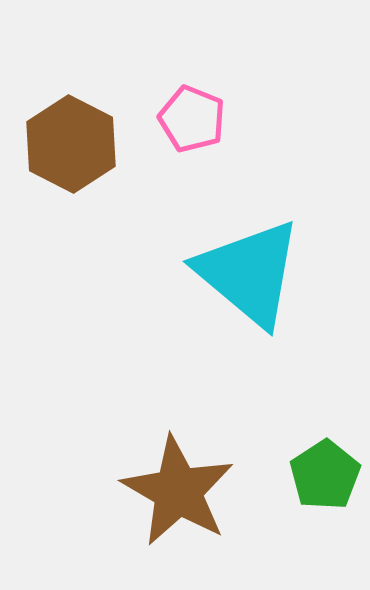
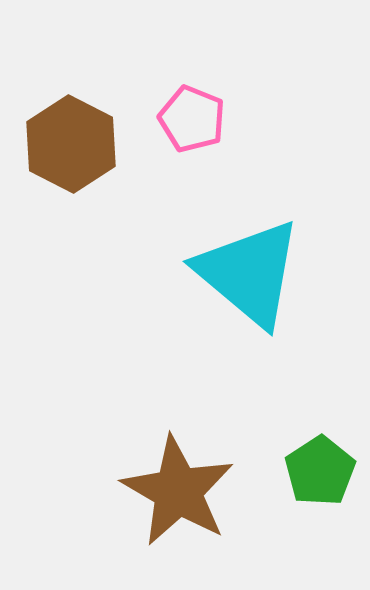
green pentagon: moved 5 px left, 4 px up
